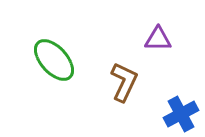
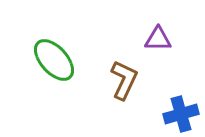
brown L-shape: moved 2 px up
blue cross: rotated 12 degrees clockwise
